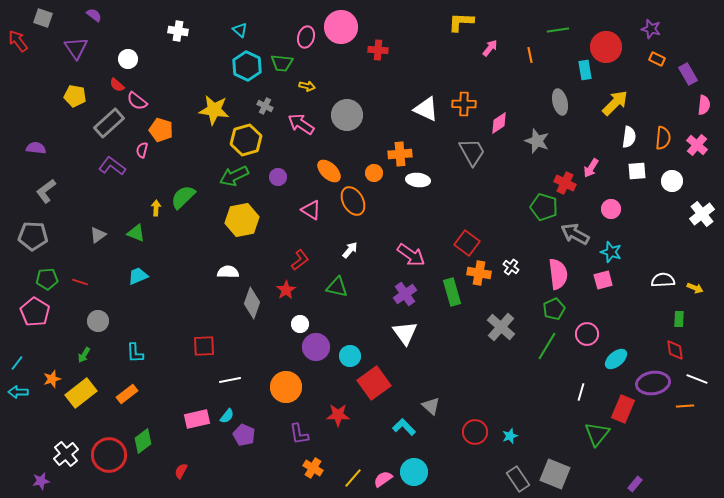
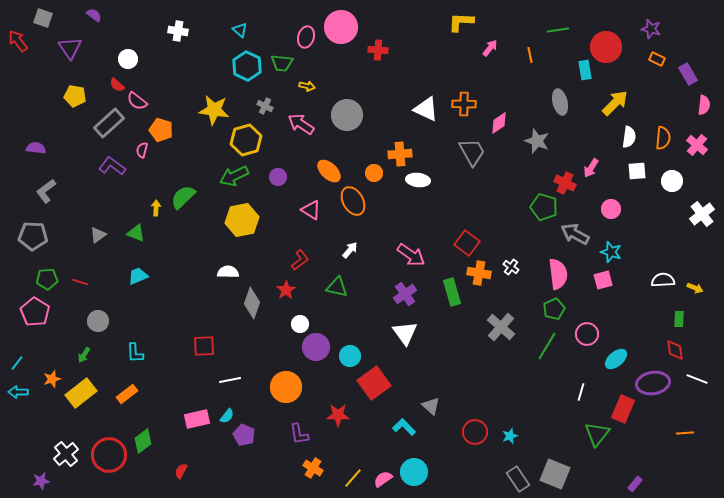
purple triangle at (76, 48): moved 6 px left
orange line at (685, 406): moved 27 px down
